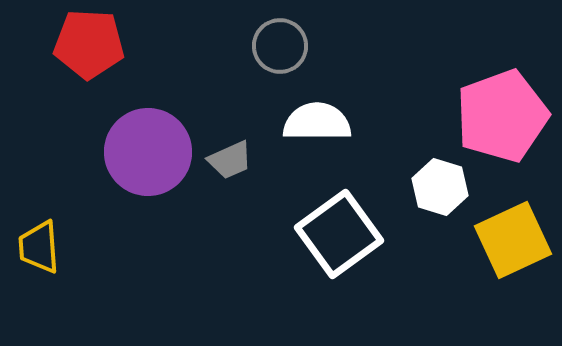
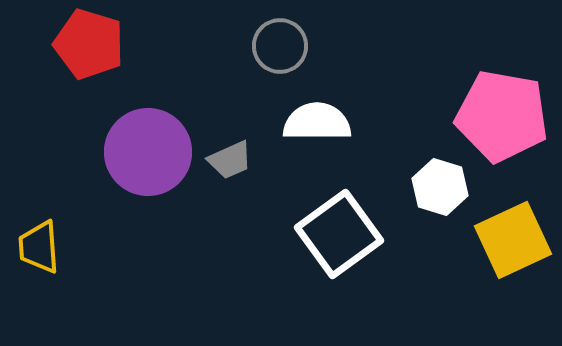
red pentagon: rotated 14 degrees clockwise
pink pentagon: rotated 30 degrees clockwise
